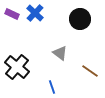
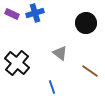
blue cross: rotated 30 degrees clockwise
black circle: moved 6 px right, 4 px down
black cross: moved 4 px up
